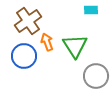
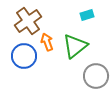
cyan rectangle: moved 4 px left, 5 px down; rotated 16 degrees counterclockwise
green triangle: rotated 24 degrees clockwise
